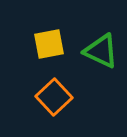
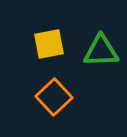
green triangle: rotated 27 degrees counterclockwise
